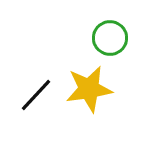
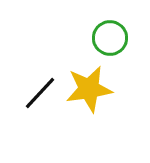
black line: moved 4 px right, 2 px up
